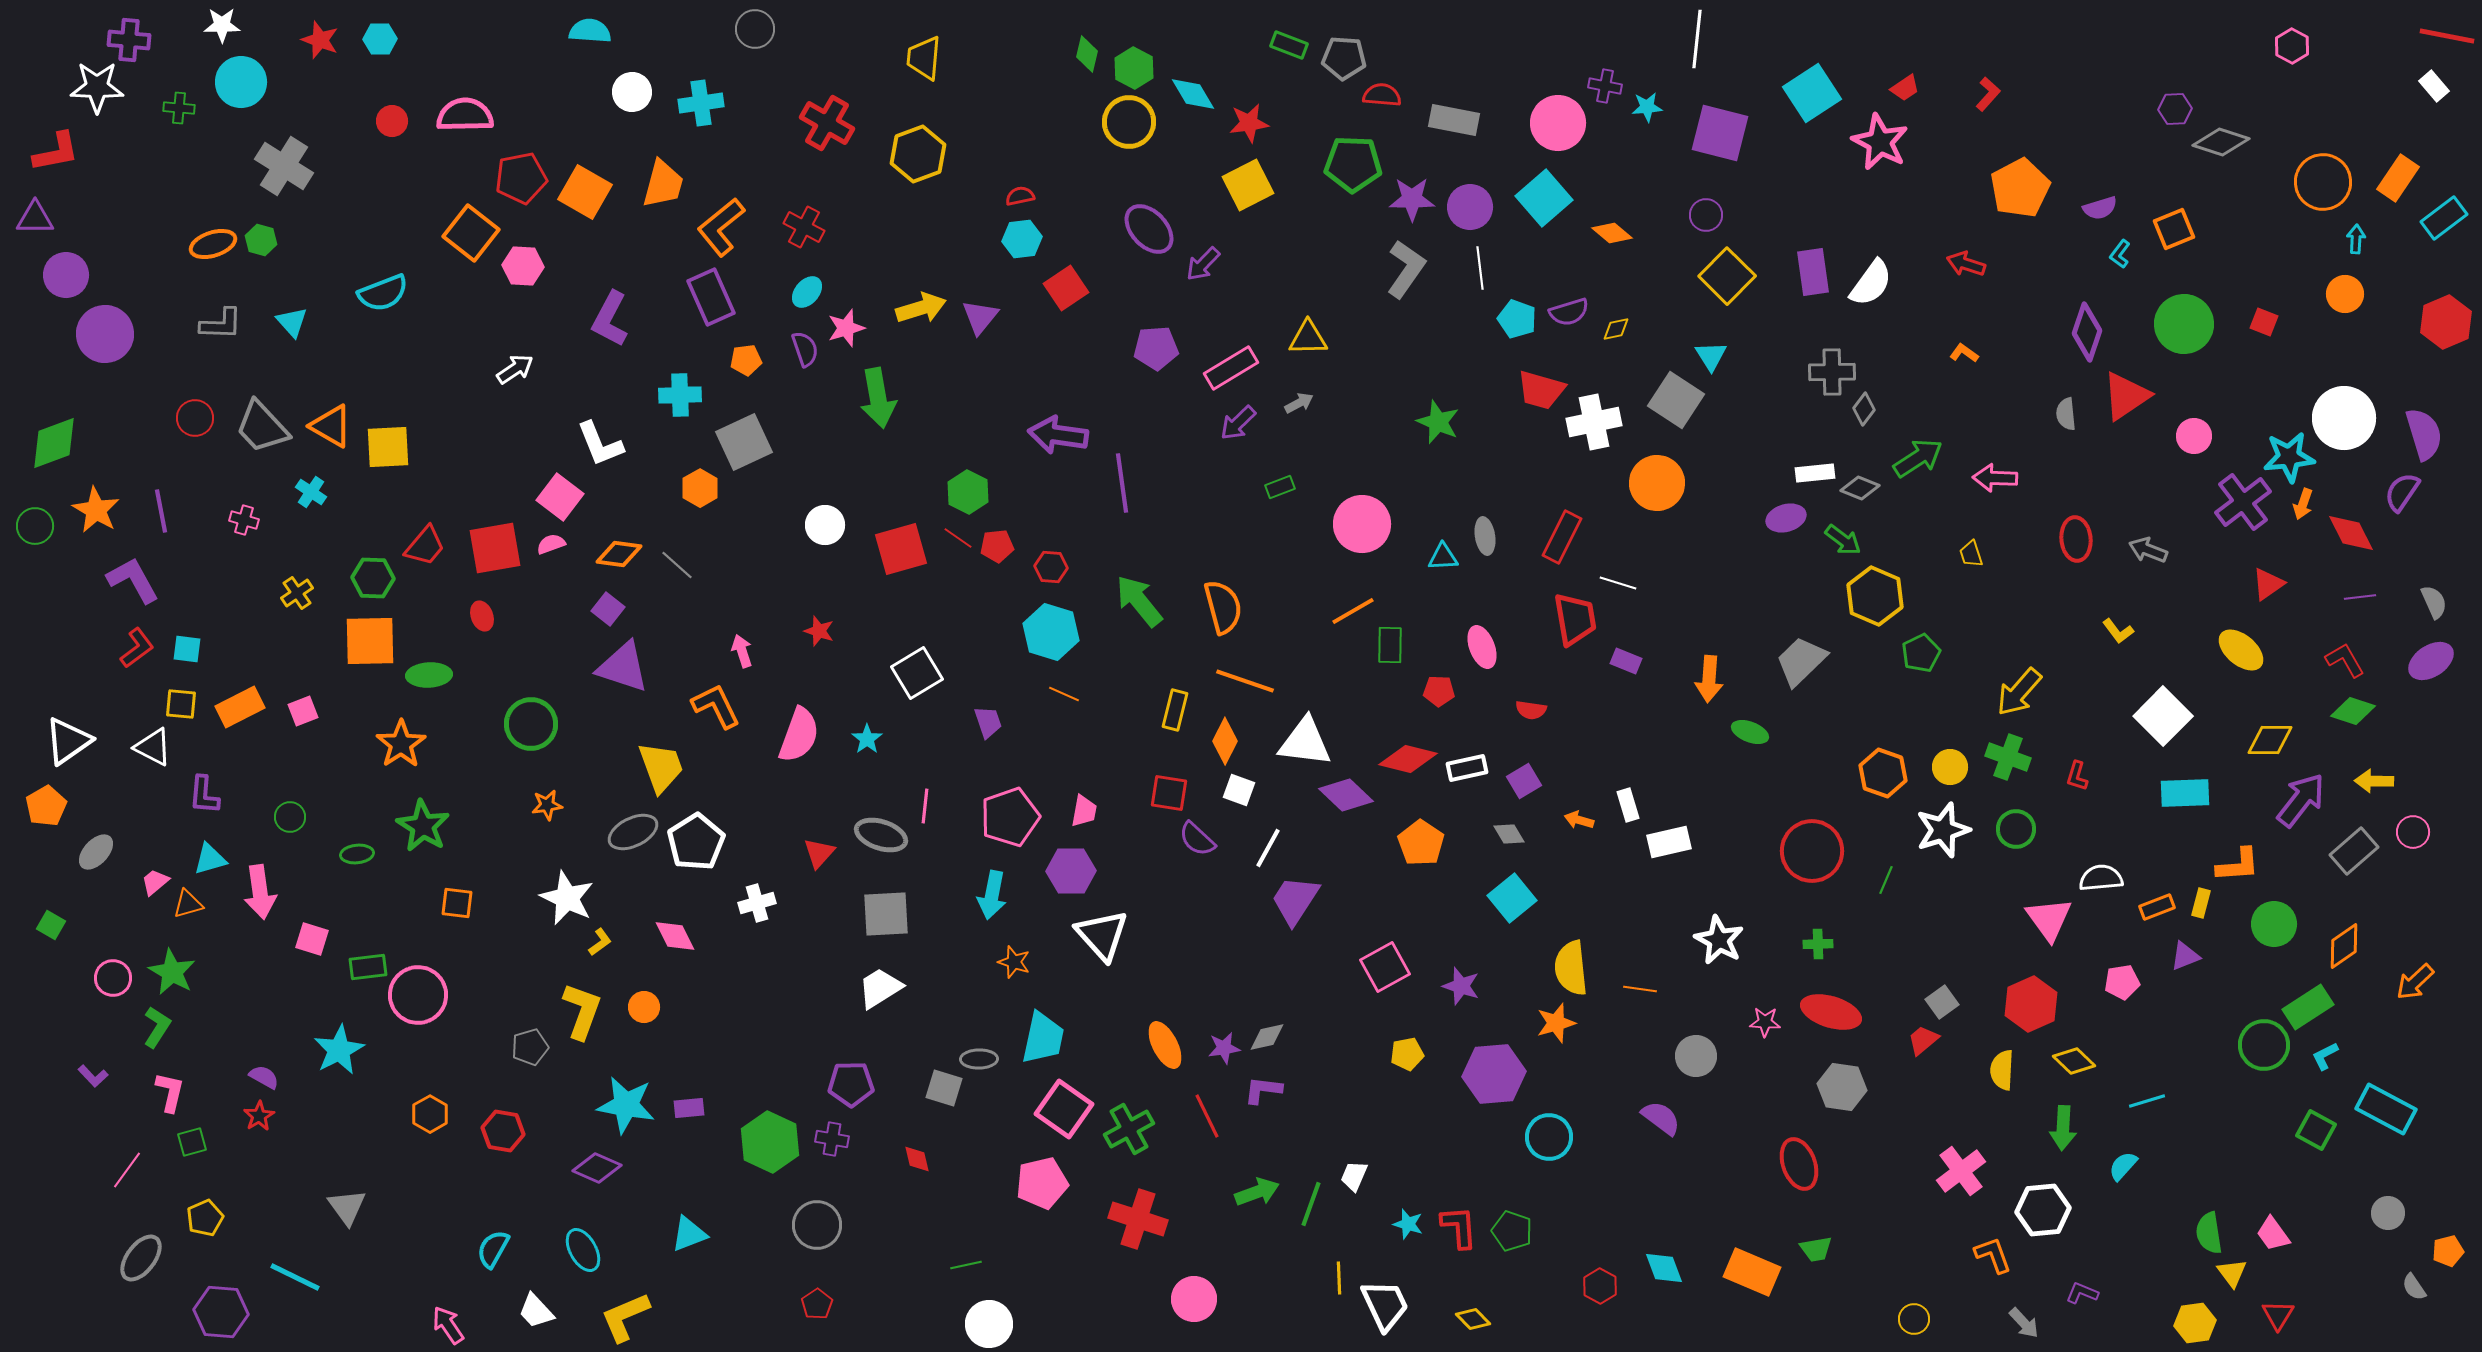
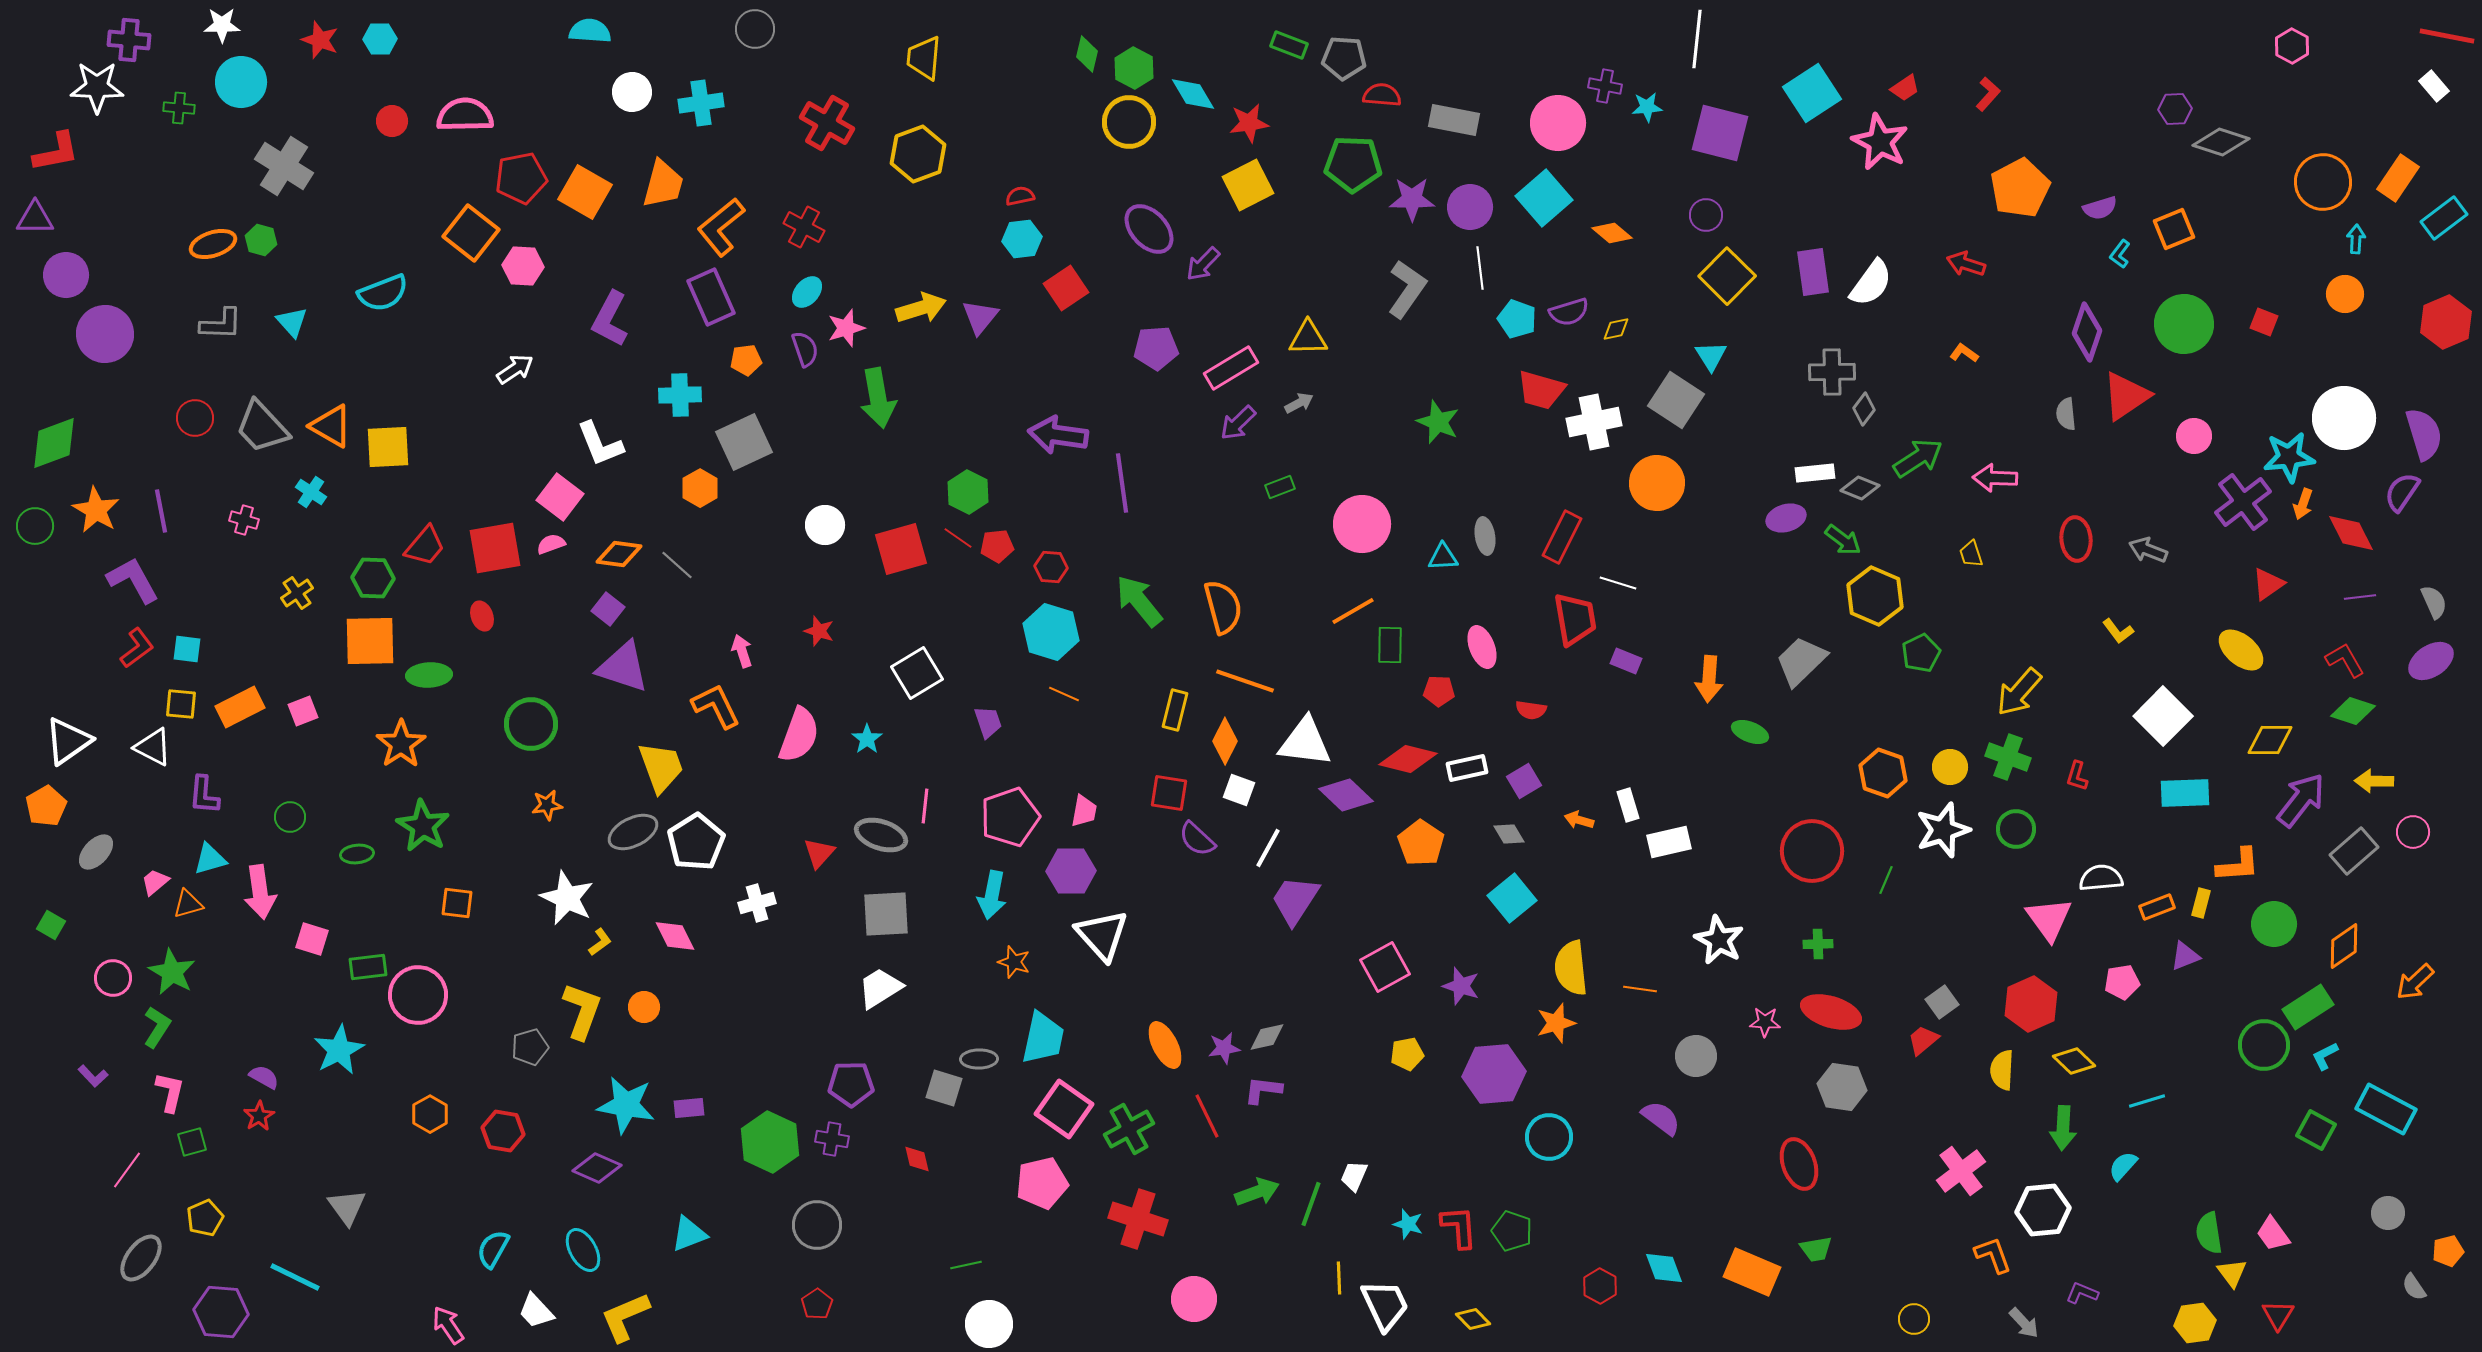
gray L-shape at (1406, 269): moved 1 px right, 20 px down
